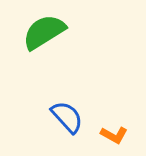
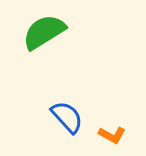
orange L-shape: moved 2 px left
